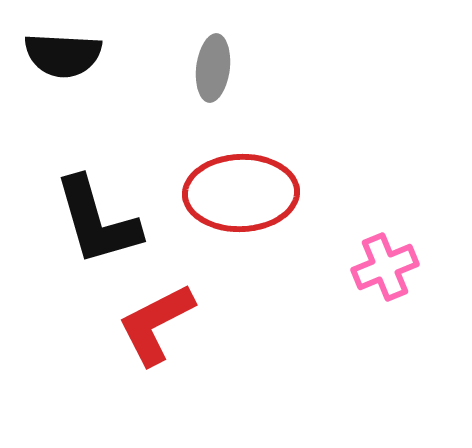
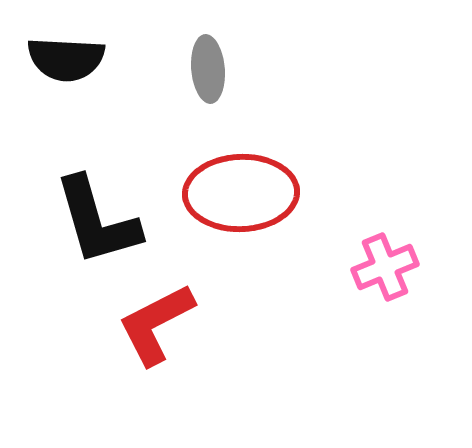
black semicircle: moved 3 px right, 4 px down
gray ellipse: moved 5 px left, 1 px down; rotated 12 degrees counterclockwise
